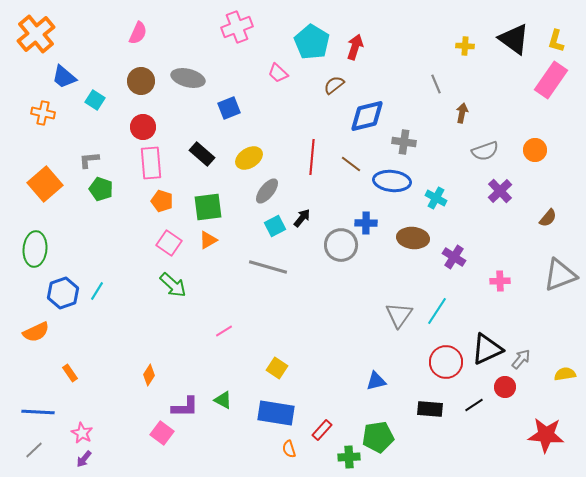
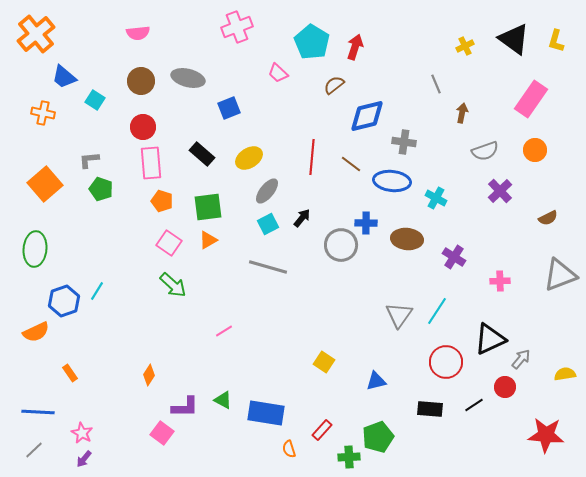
pink semicircle at (138, 33): rotated 60 degrees clockwise
yellow cross at (465, 46): rotated 30 degrees counterclockwise
pink rectangle at (551, 80): moved 20 px left, 19 px down
brown semicircle at (548, 218): rotated 24 degrees clockwise
cyan square at (275, 226): moved 7 px left, 2 px up
brown ellipse at (413, 238): moved 6 px left, 1 px down
blue hexagon at (63, 293): moved 1 px right, 8 px down
black triangle at (487, 349): moved 3 px right, 10 px up
yellow square at (277, 368): moved 47 px right, 6 px up
blue rectangle at (276, 413): moved 10 px left
green pentagon at (378, 437): rotated 12 degrees counterclockwise
